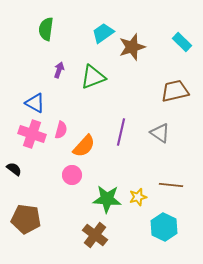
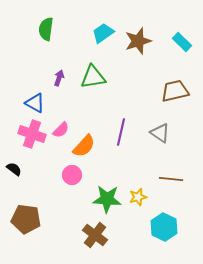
brown star: moved 6 px right, 6 px up
purple arrow: moved 8 px down
green triangle: rotated 12 degrees clockwise
pink semicircle: rotated 30 degrees clockwise
brown line: moved 6 px up
